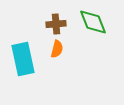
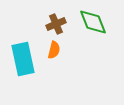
brown cross: rotated 18 degrees counterclockwise
orange semicircle: moved 3 px left, 1 px down
